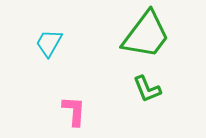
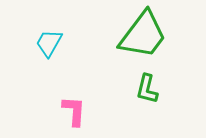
green trapezoid: moved 3 px left
green L-shape: rotated 36 degrees clockwise
